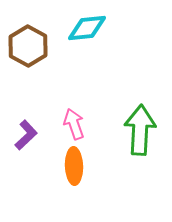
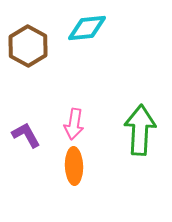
pink arrow: rotated 152 degrees counterclockwise
purple L-shape: rotated 76 degrees counterclockwise
